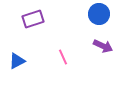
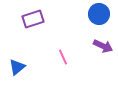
blue triangle: moved 6 px down; rotated 12 degrees counterclockwise
